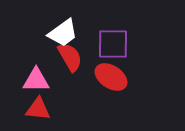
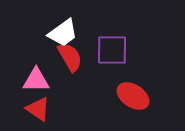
purple square: moved 1 px left, 6 px down
red ellipse: moved 22 px right, 19 px down
red triangle: rotated 28 degrees clockwise
